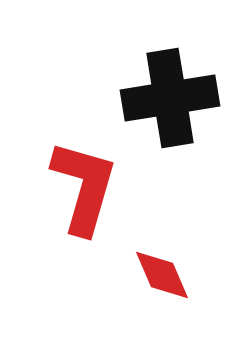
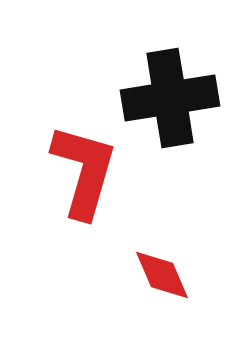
red L-shape: moved 16 px up
